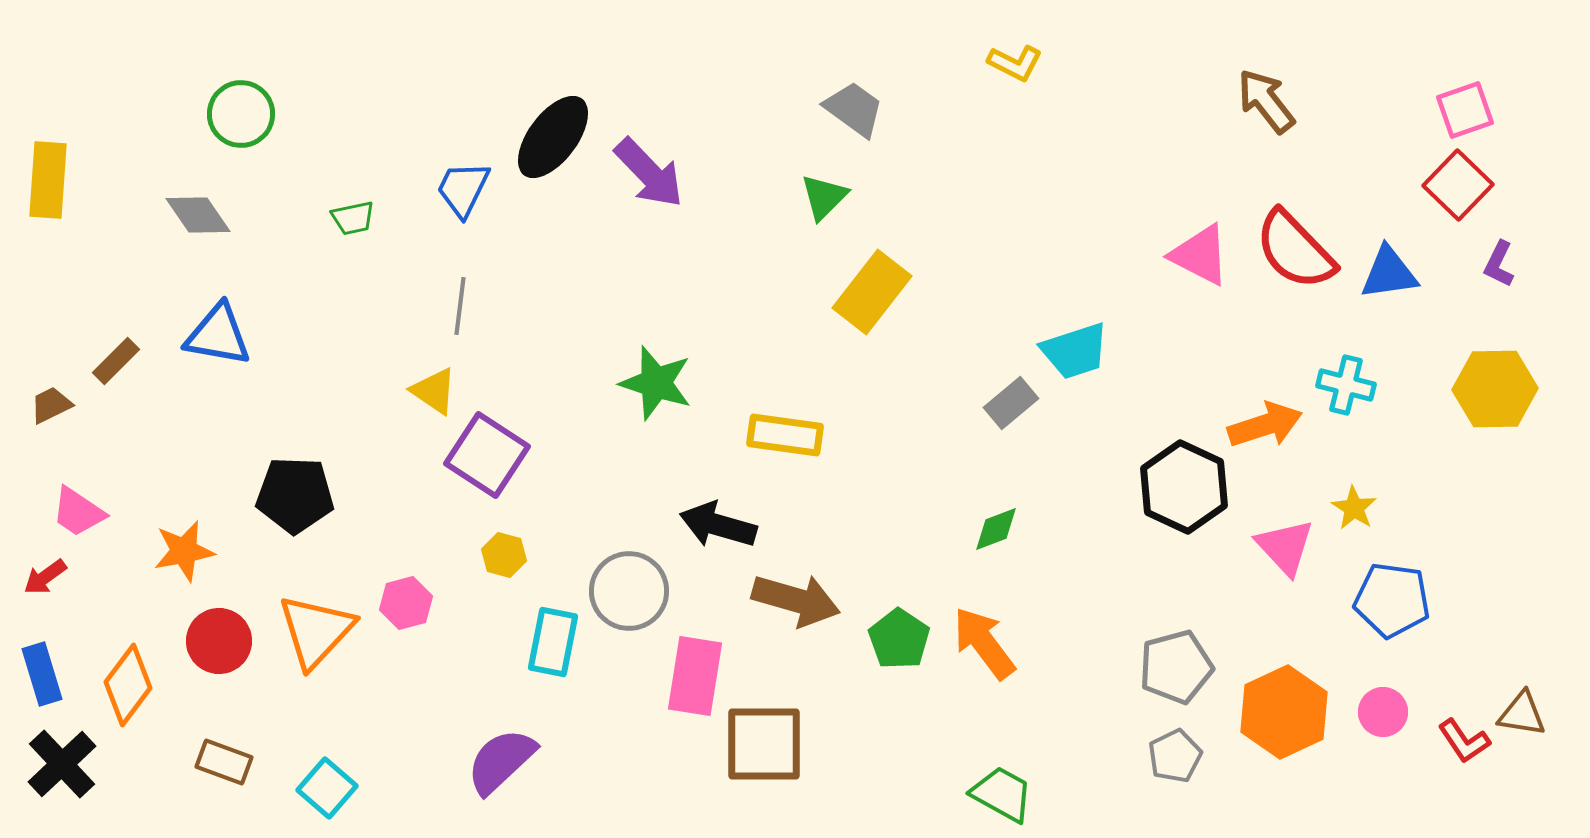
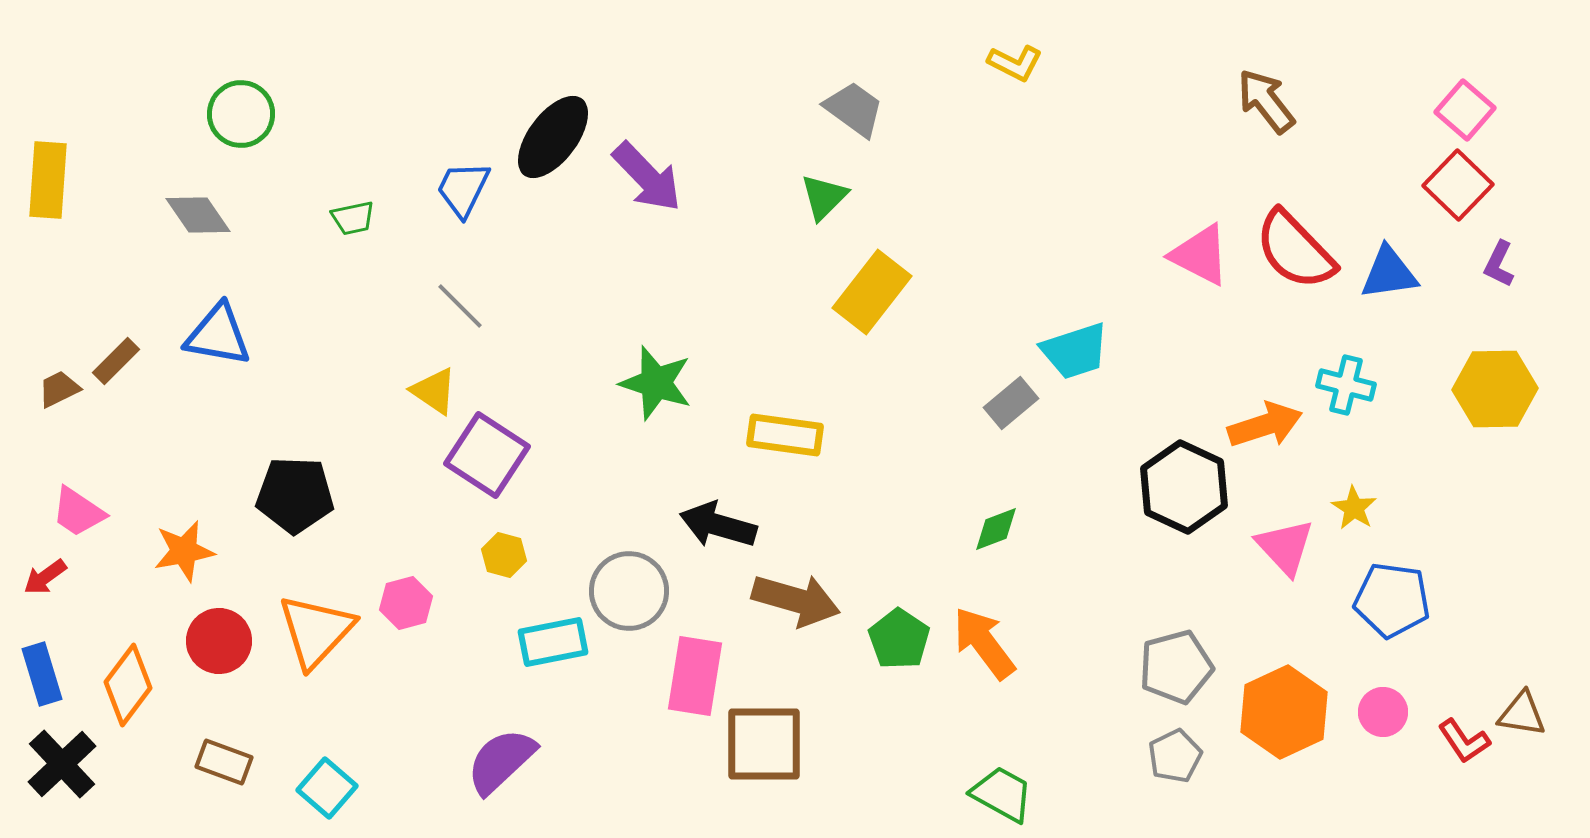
pink square at (1465, 110): rotated 30 degrees counterclockwise
purple arrow at (649, 173): moved 2 px left, 4 px down
gray line at (460, 306): rotated 52 degrees counterclockwise
brown trapezoid at (51, 405): moved 8 px right, 16 px up
cyan rectangle at (553, 642): rotated 68 degrees clockwise
